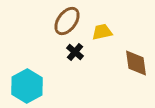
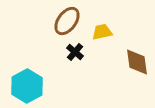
brown diamond: moved 1 px right, 1 px up
